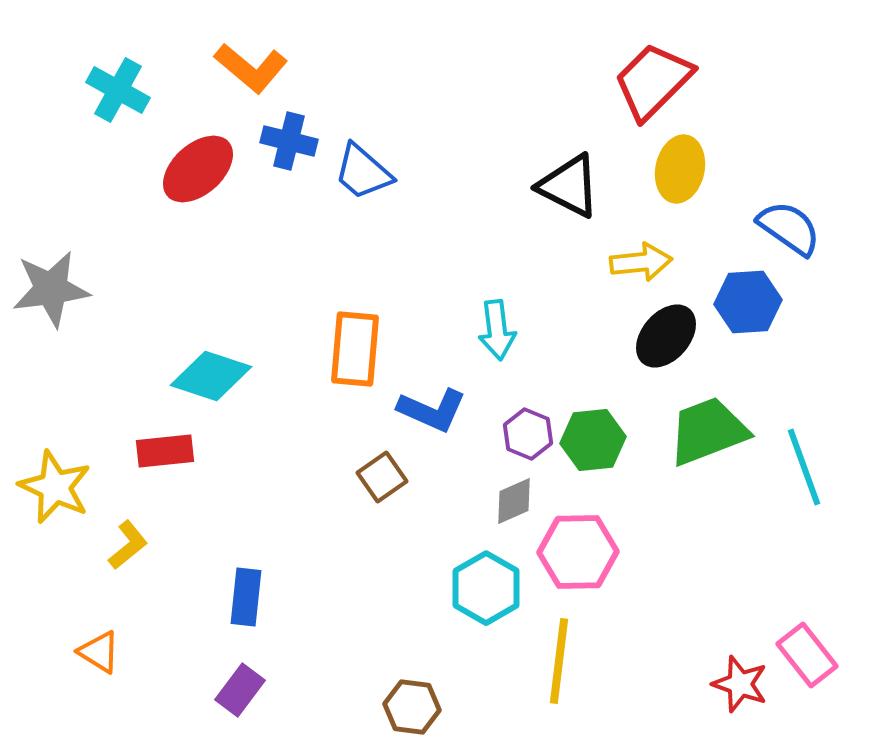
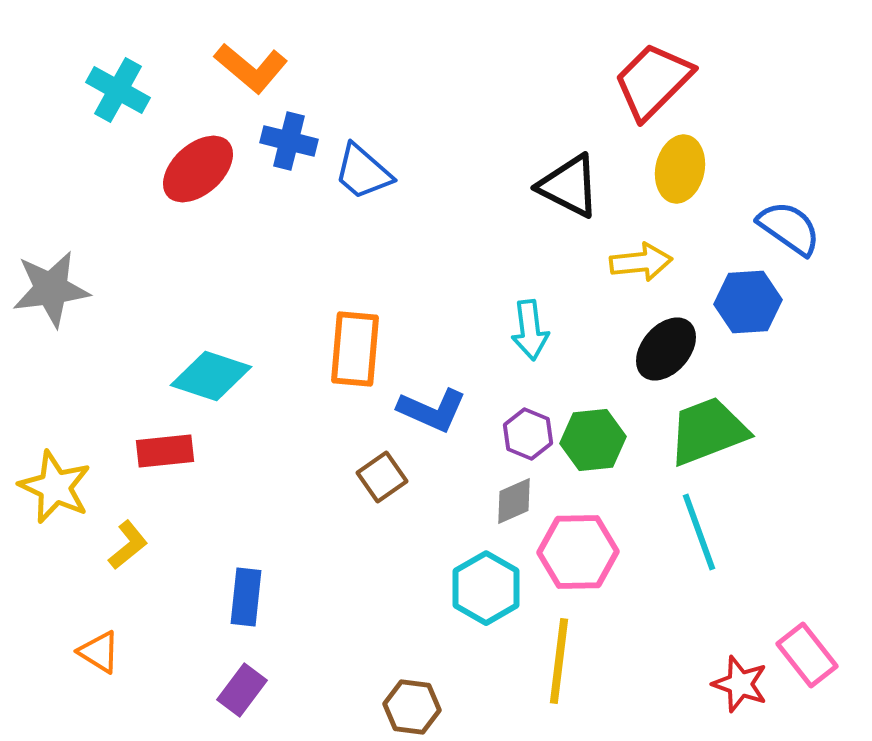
cyan arrow: moved 33 px right
black ellipse: moved 13 px down
cyan line: moved 105 px left, 65 px down
purple rectangle: moved 2 px right
